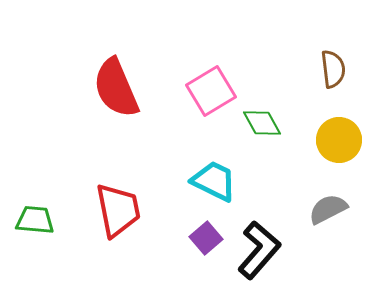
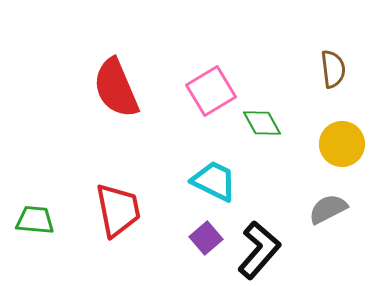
yellow circle: moved 3 px right, 4 px down
